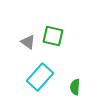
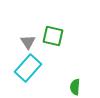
gray triangle: rotated 21 degrees clockwise
cyan rectangle: moved 12 px left, 9 px up
